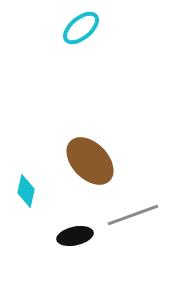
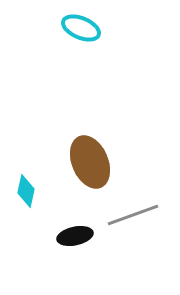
cyan ellipse: rotated 63 degrees clockwise
brown ellipse: moved 1 px down; rotated 21 degrees clockwise
